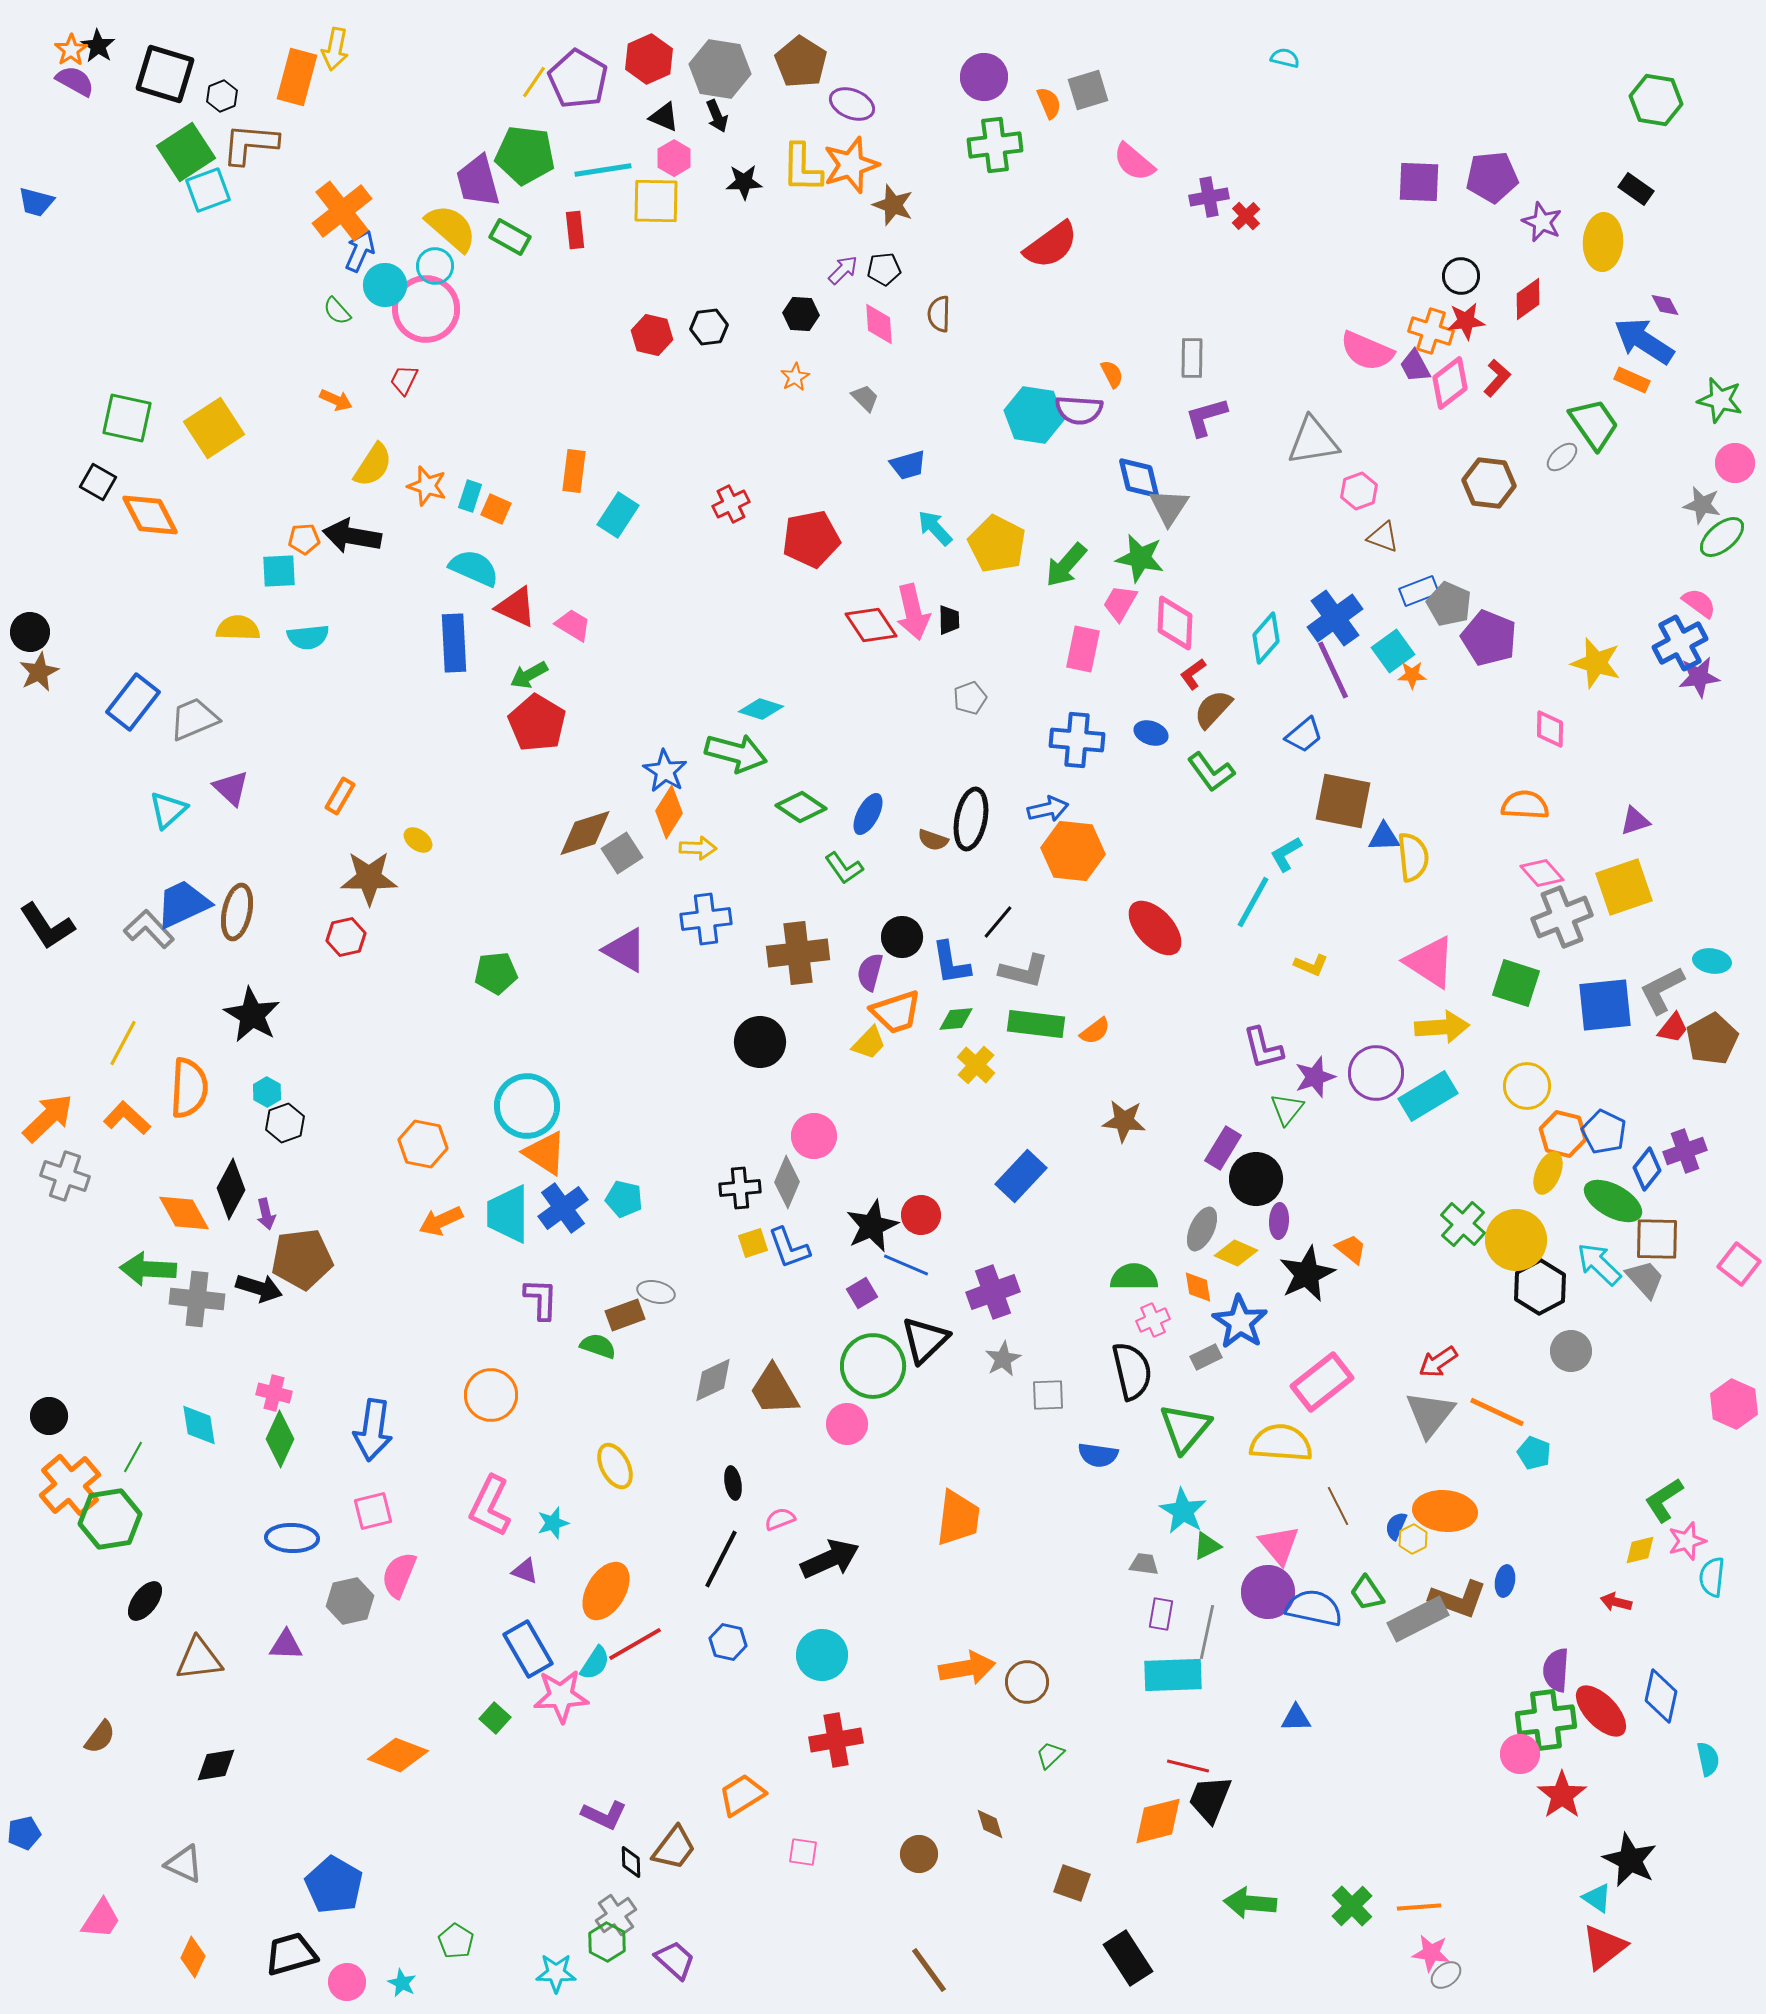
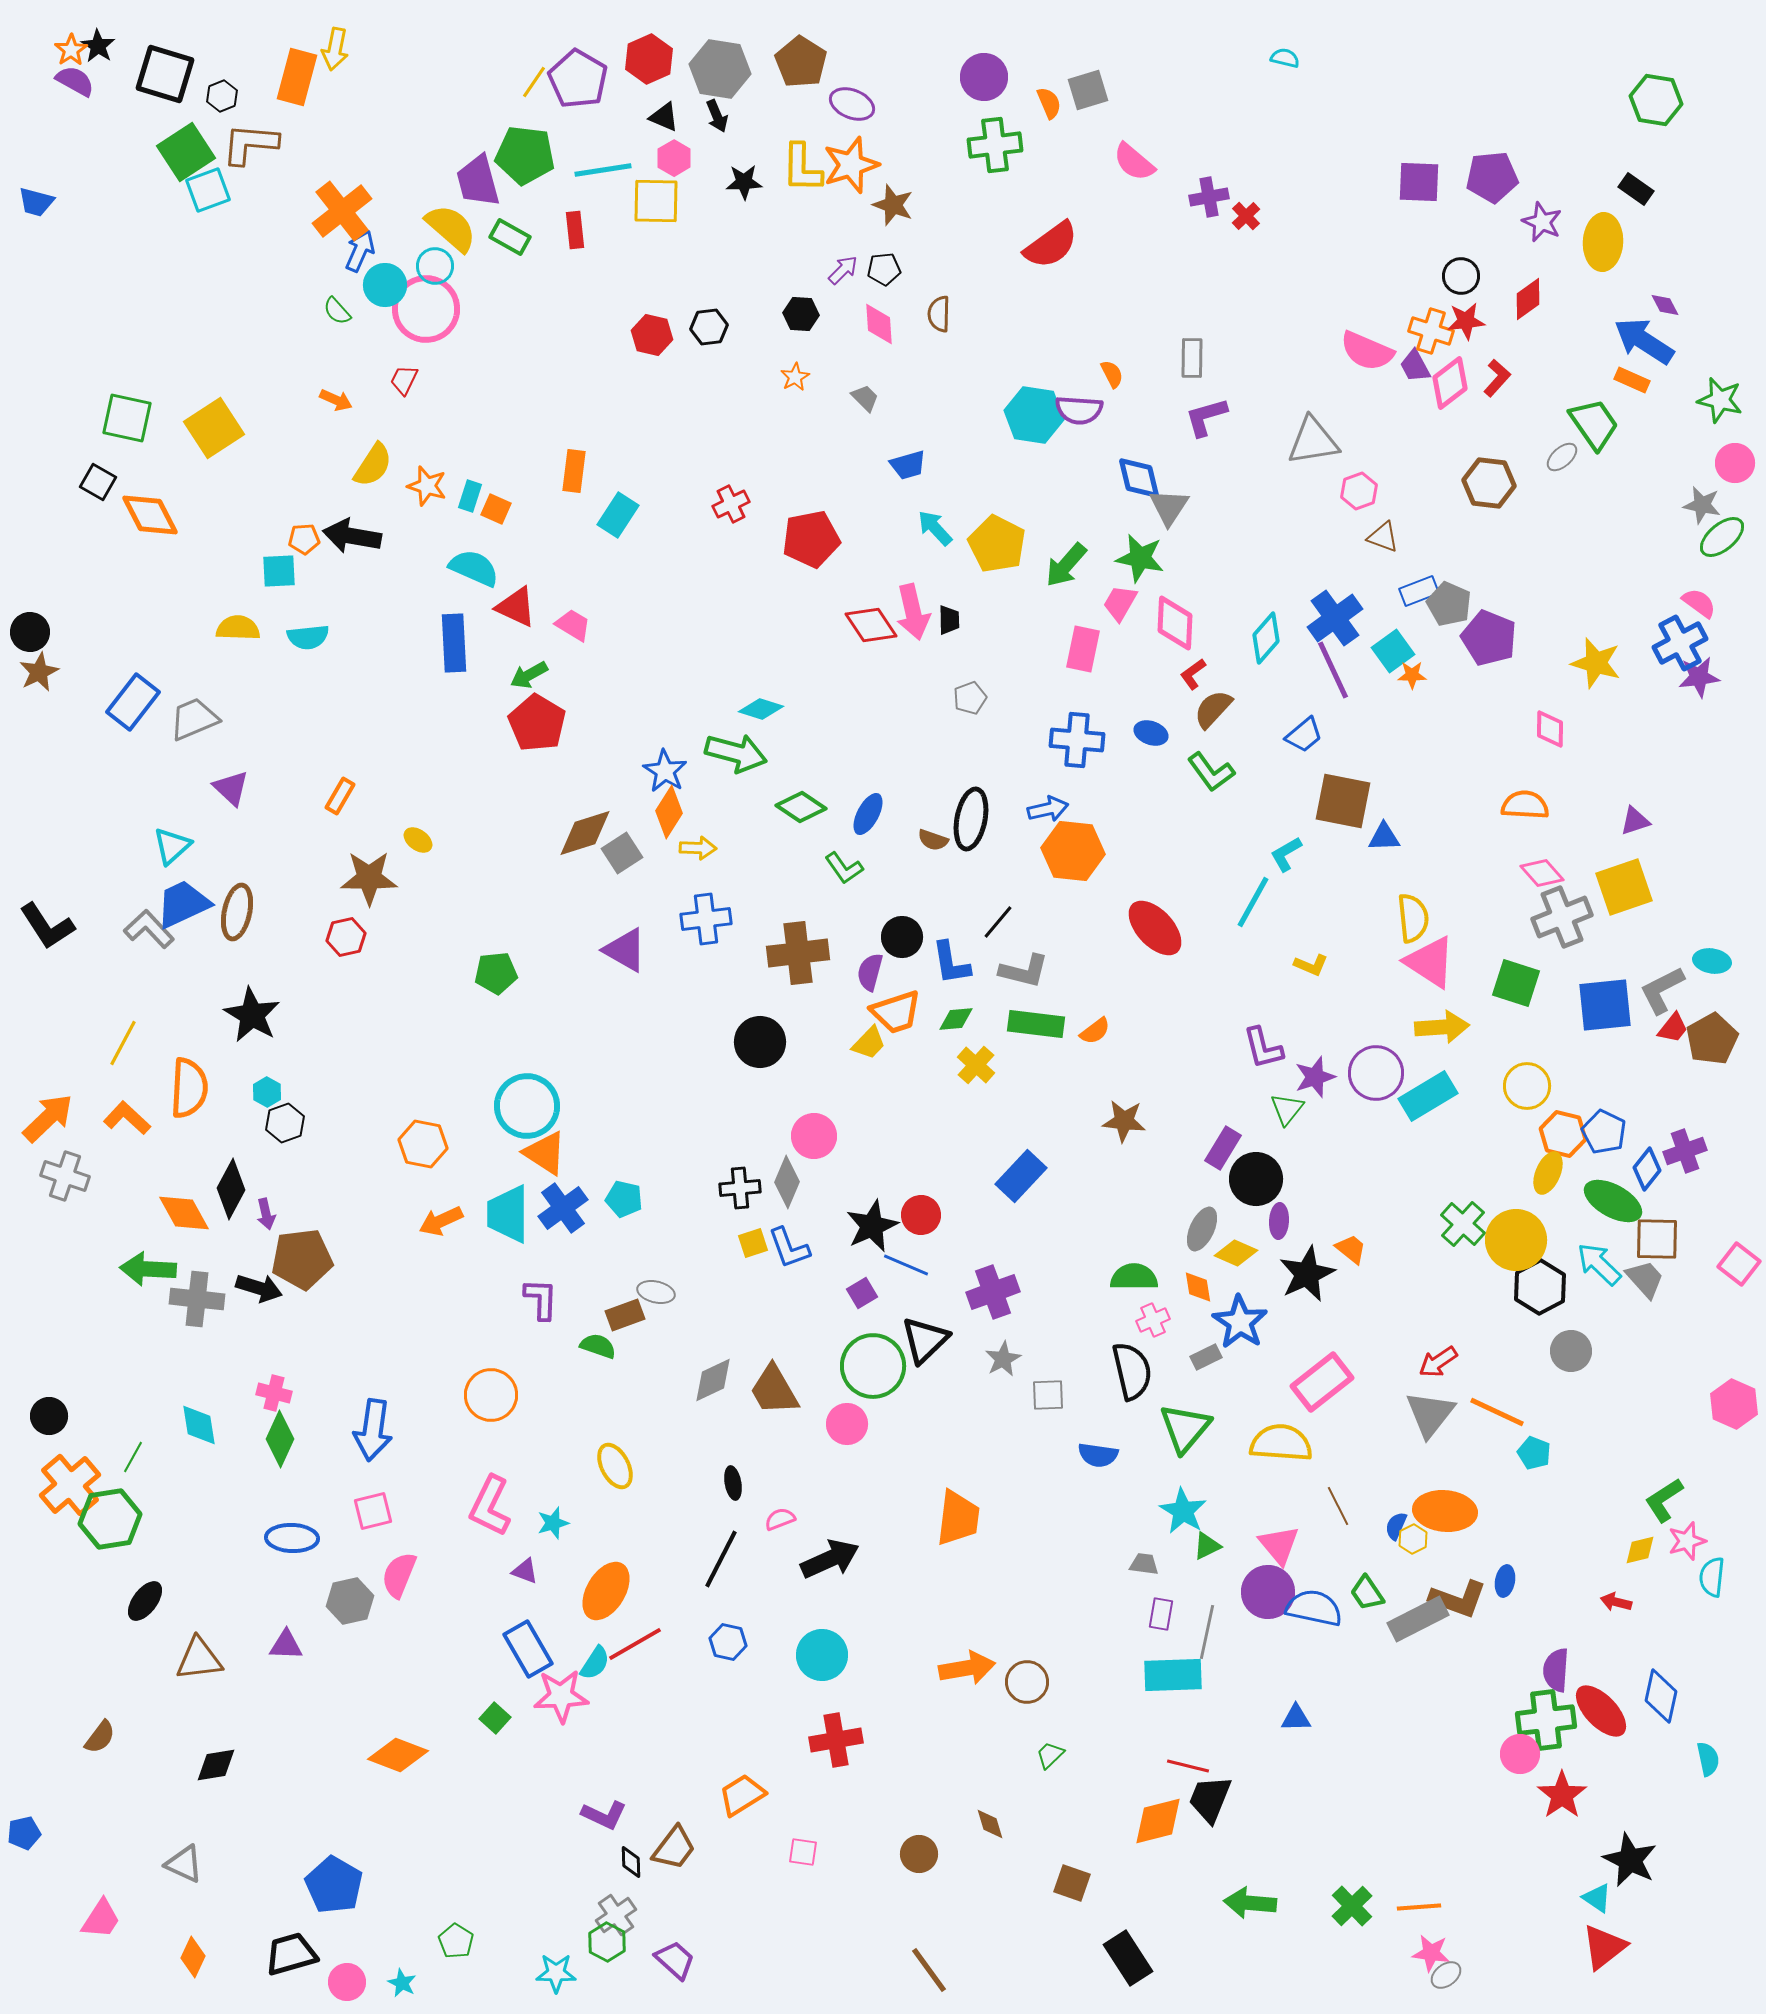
cyan triangle at (168, 810): moved 4 px right, 36 px down
yellow semicircle at (1413, 857): moved 61 px down
